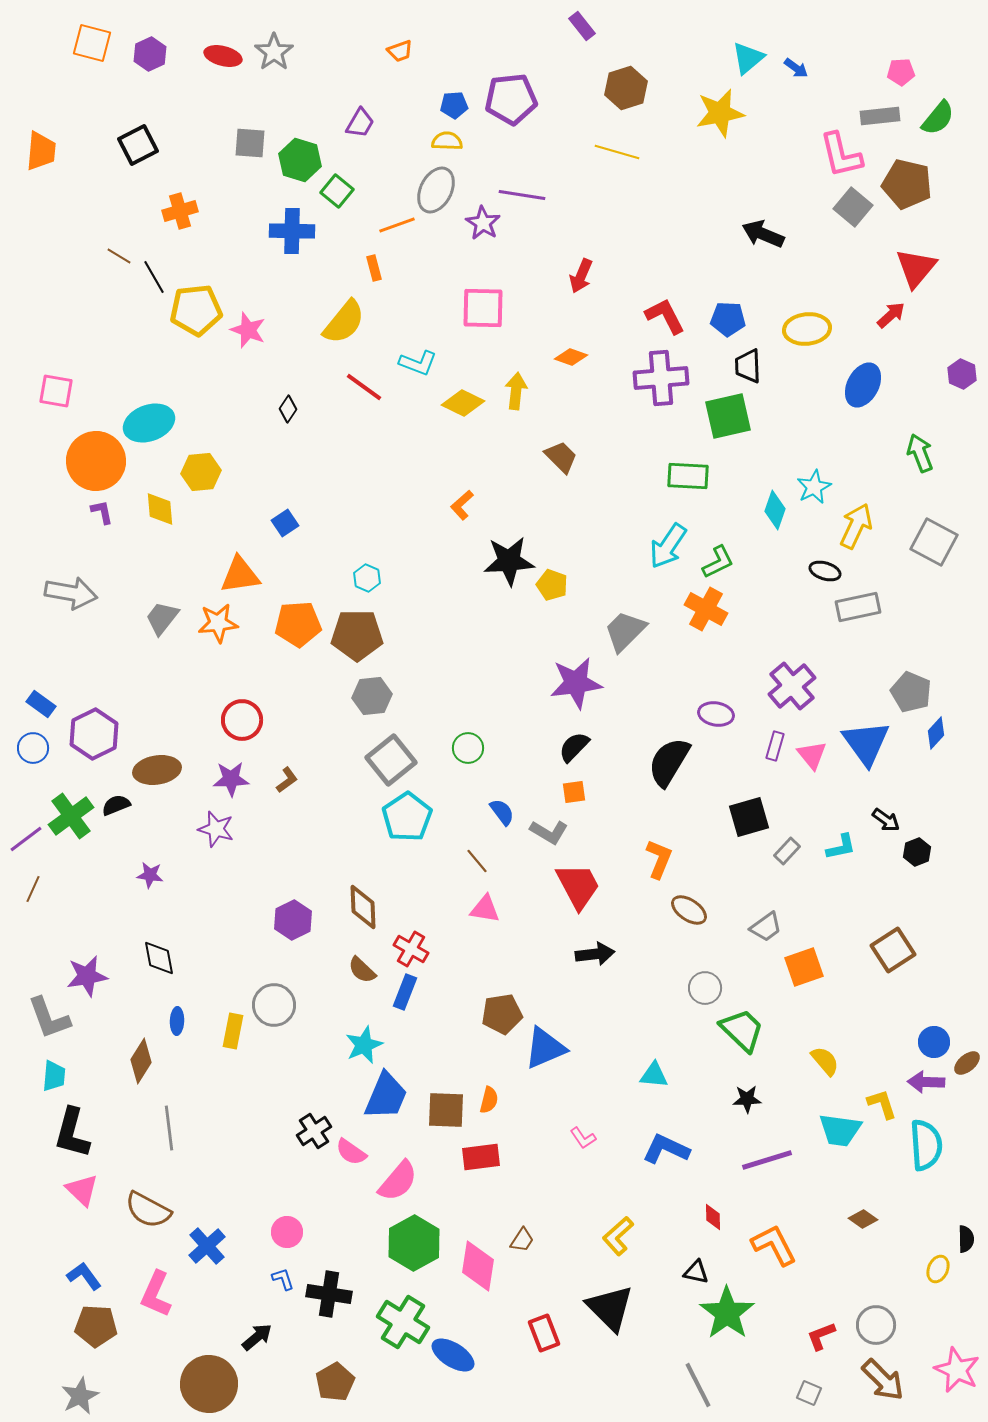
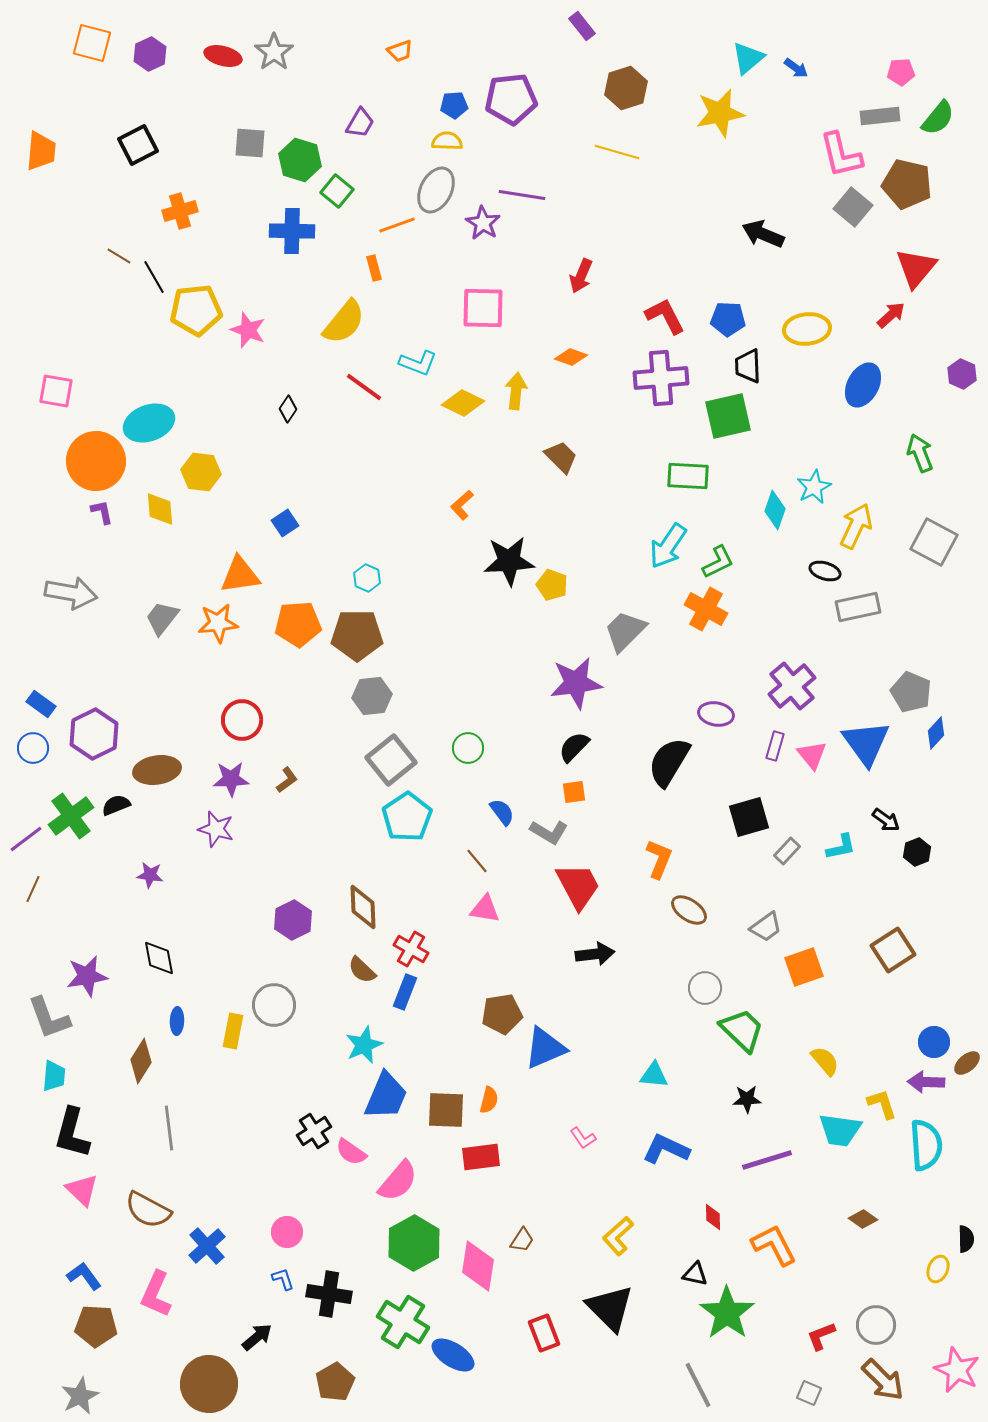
yellow hexagon at (201, 472): rotated 12 degrees clockwise
black triangle at (696, 1272): moved 1 px left, 2 px down
